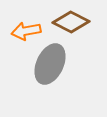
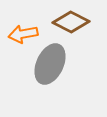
orange arrow: moved 3 px left, 3 px down
